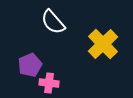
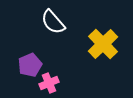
pink cross: rotated 30 degrees counterclockwise
